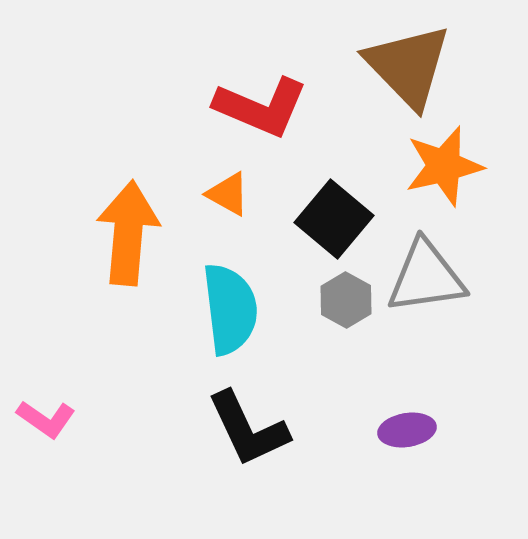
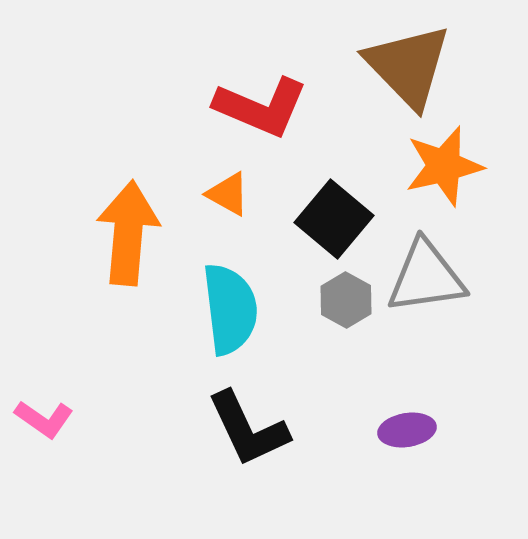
pink L-shape: moved 2 px left
